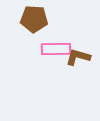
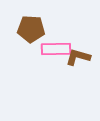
brown pentagon: moved 3 px left, 10 px down
